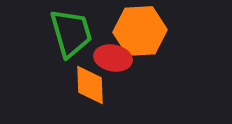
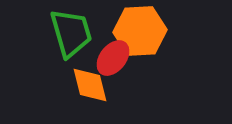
red ellipse: rotated 63 degrees counterclockwise
orange diamond: rotated 12 degrees counterclockwise
